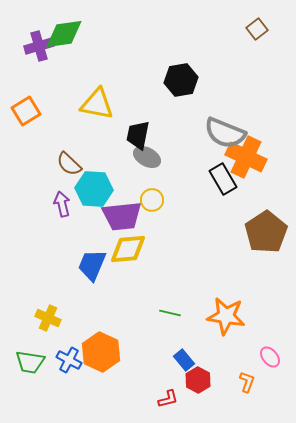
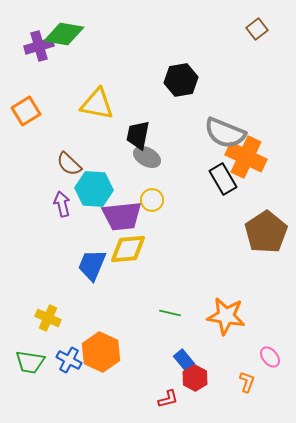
green diamond: rotated 18 degrees clockwise
red hexagon: moved 3 px left, 2 px up
